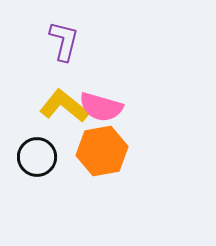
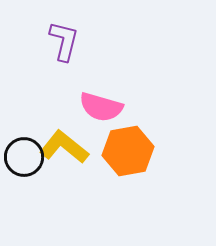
yellow L-shape: moved 41 px down
orange hexagon: moved 26 px right
black circle: moved 13 px left
